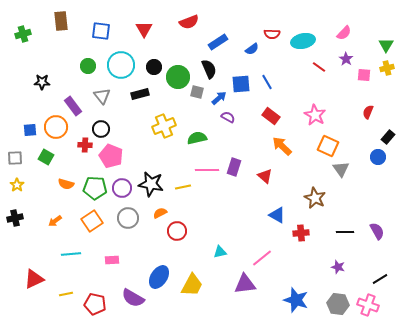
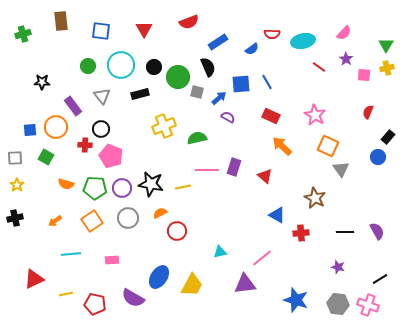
black semicircle at (209, 69): moved 1 px left, 2 px up
red rectangle at (271, 116): rotated 12 degrees counterclockwise
